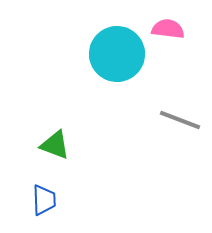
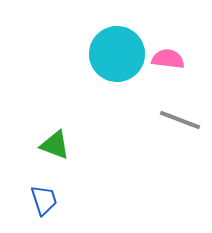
pink semicircle: moved 30 px down
blue trapezoid: rotated 16 degrees counterclockwise
